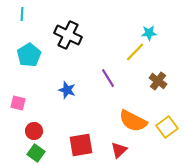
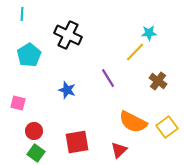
orange semicircle: moved 1 px down
red square: moved 4 px left, 3 px up
